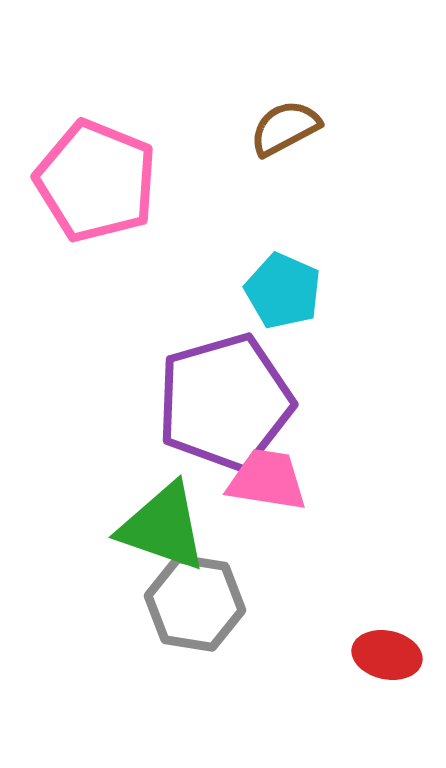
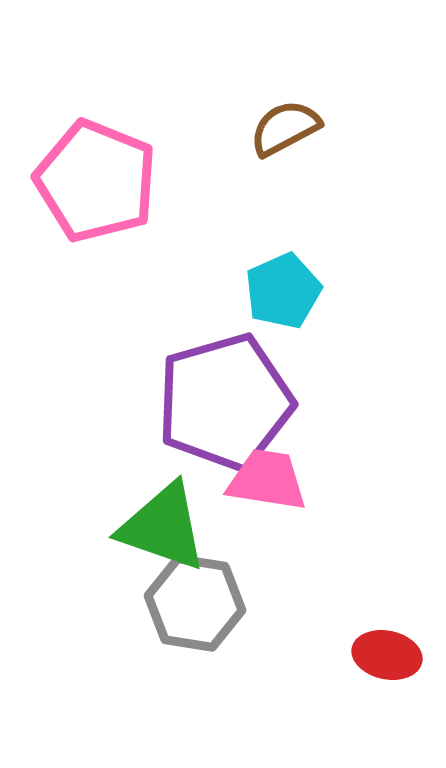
cyan pentagon: rotated 24 degrees clockwise
